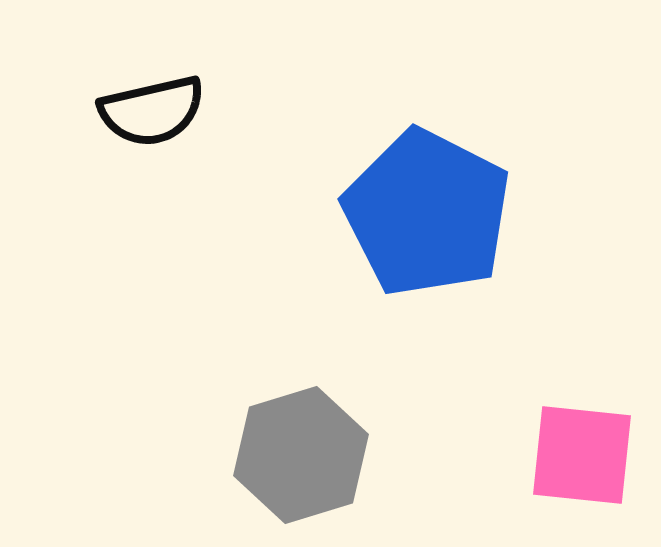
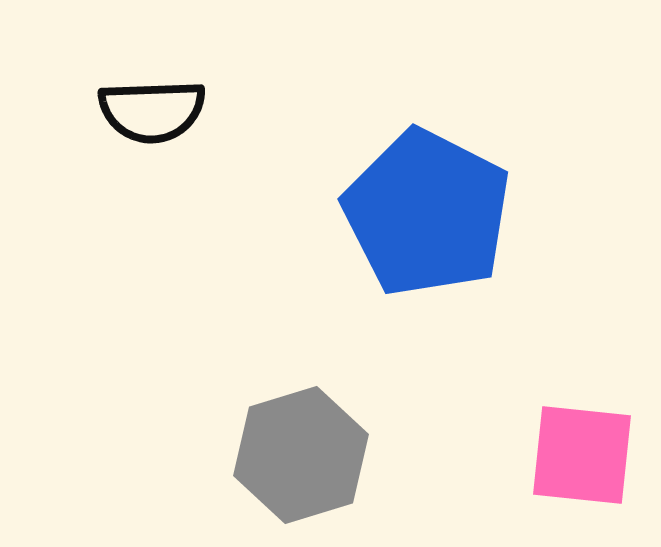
black semicircle: rotated 11 degrees clockwise
